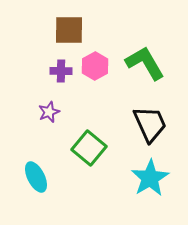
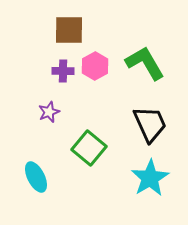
purple cross: moved 2 px right
